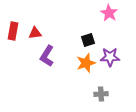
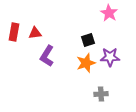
red rectangle: moved 1 px right, 1 px down
